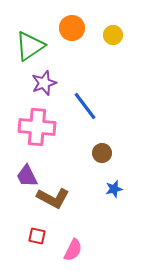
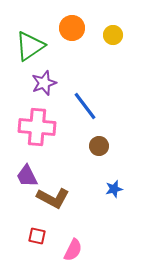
brown circle: moved 3 px left, 7 px up
